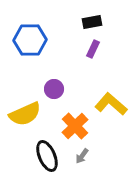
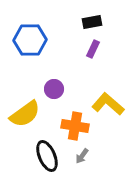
yellow L-shape: moved 3 px left
yellow semicircle: rotated 12 degrees counterclockwise
orange cross: rotated 36 degrees counterclockwise
